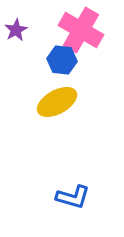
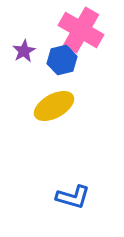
purple star: moved 8 px right, 21 px down
blue hexagon: rotated 20 degrees counterclockwise
yellow ellipse: moved 3 px left, 4 px down
